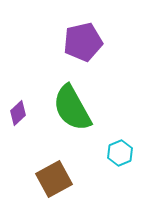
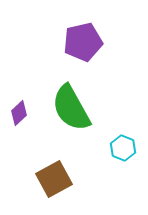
green semicircle: moved 1 px left
purple diamond: moved 1 px right
cyan hexagon: moved 3 px right, 5 px up; rotated 15 degrees counterclockwise
